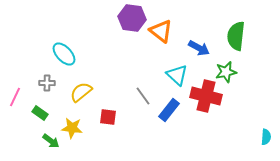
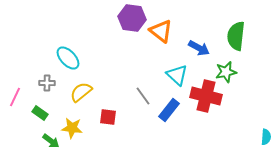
cyan ellipse: moved 4 px right, 4 px down
